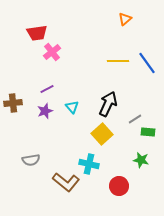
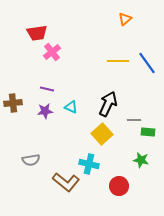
purple line: rotated 40 degrees clockwise
cyan triangle: moved 1 px left; rotated 24 degrees counterclockwise
purple star: rotated 14 degrees clockwise
gray line: moved 1 px left, 1 px down; rotated 32 degrees clockwise
